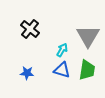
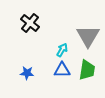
black cross: moved 6 px up
blue triangle: rotated 18 degrees counterclockwise
